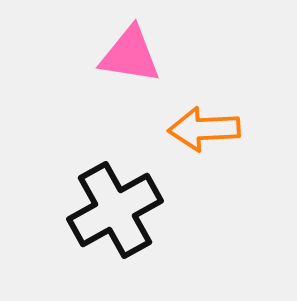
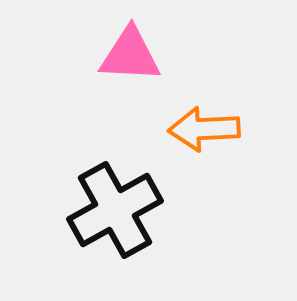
pink triangle: rotated 6 degrees counterclockwise
